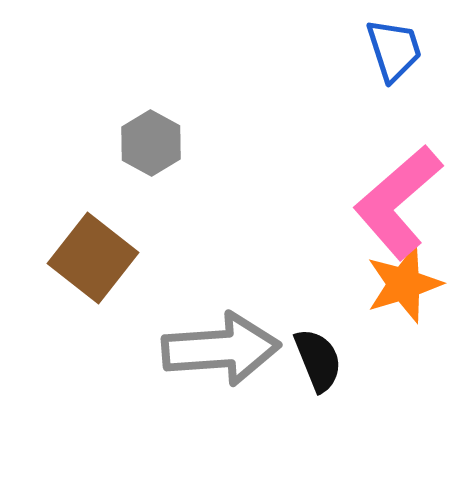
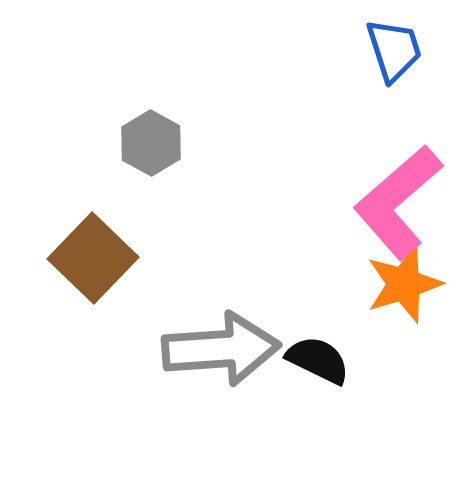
brown square: rotated 6 degrees clockwise
black semicircle: rotated 42 degrees counterclockwise
